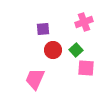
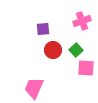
pink cross: moved 2 px left, 1 px up
pink trapezoid: moved 1 px left, 9 px down
